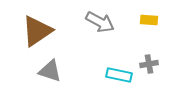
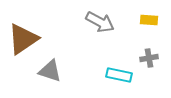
brown triangle: moved 14 px left, 8 px down
gray cross: moved 6 px up
